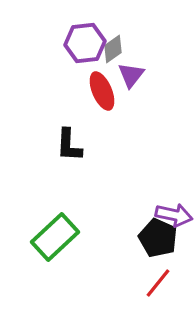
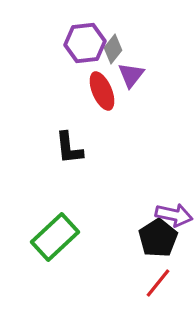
gray diamond: rotated 16 degrees counterclockwise
black L-shape: moved 3 px down; rotated 9 degrees counterclockwise
black pentagon: rotated 15 degrees clockwise
